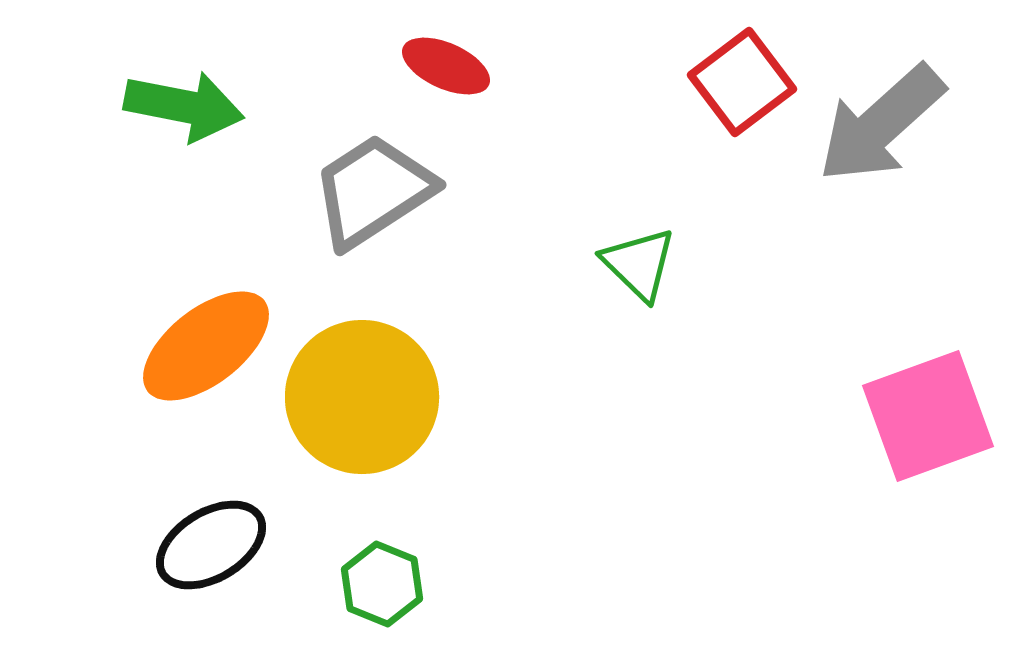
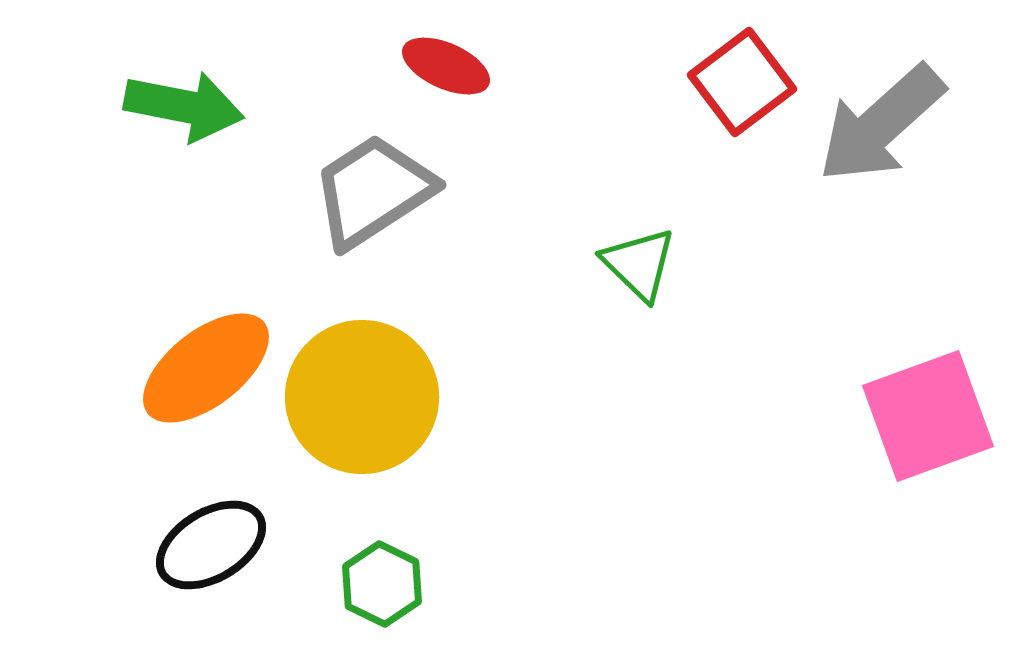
orange ellipse: moved 22 px down
green hexagon: rotated 4 degrees clockwise
